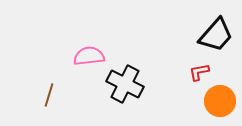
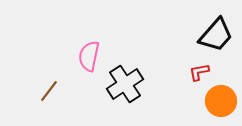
pink semicircle: rotated 72 degrees counterclockwise
black cross: rotated 30 degrees clockwise
brown line: moved 4 px up; rotated 20 degrees clockwise
orange circle: moved 1 px right
